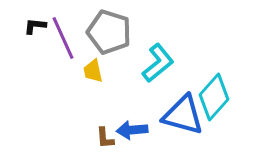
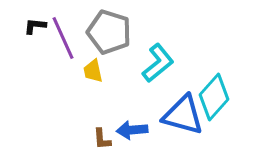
brown L-shape: moved 3 px left, 1 px down
